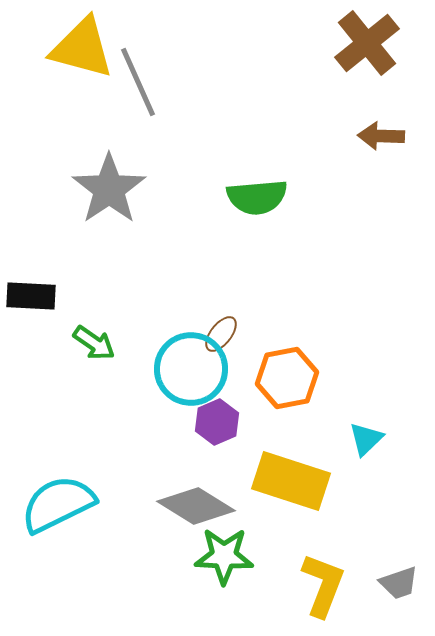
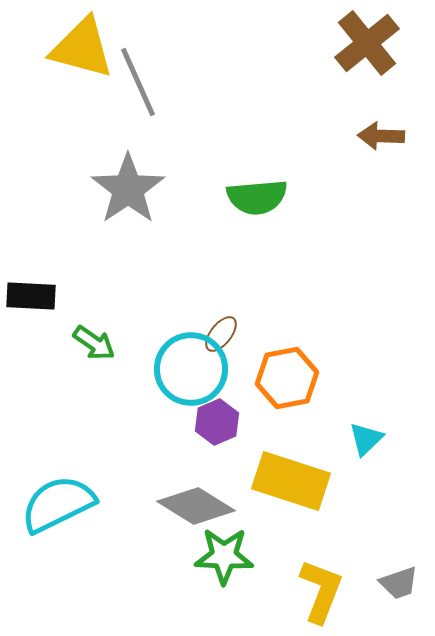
gray star: moved 19 px right
yellow L-shape: moved 2 px left, 6 px down
